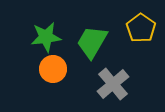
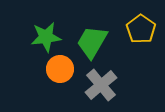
yellow pentagon: moved 1 px down
orange circle: moved 7 px right
gray cross: moved 12 px left, 1 px down
